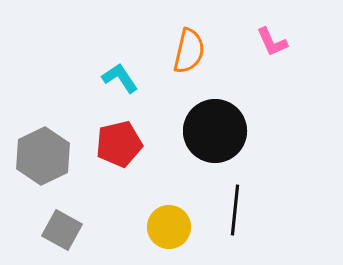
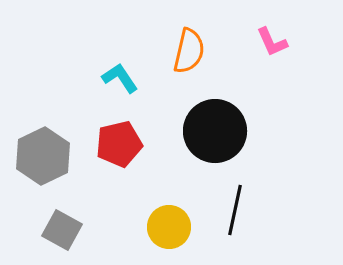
black line: rotated 6 degrees clockwise
